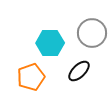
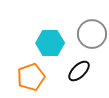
gray circle: moved 1 px down
